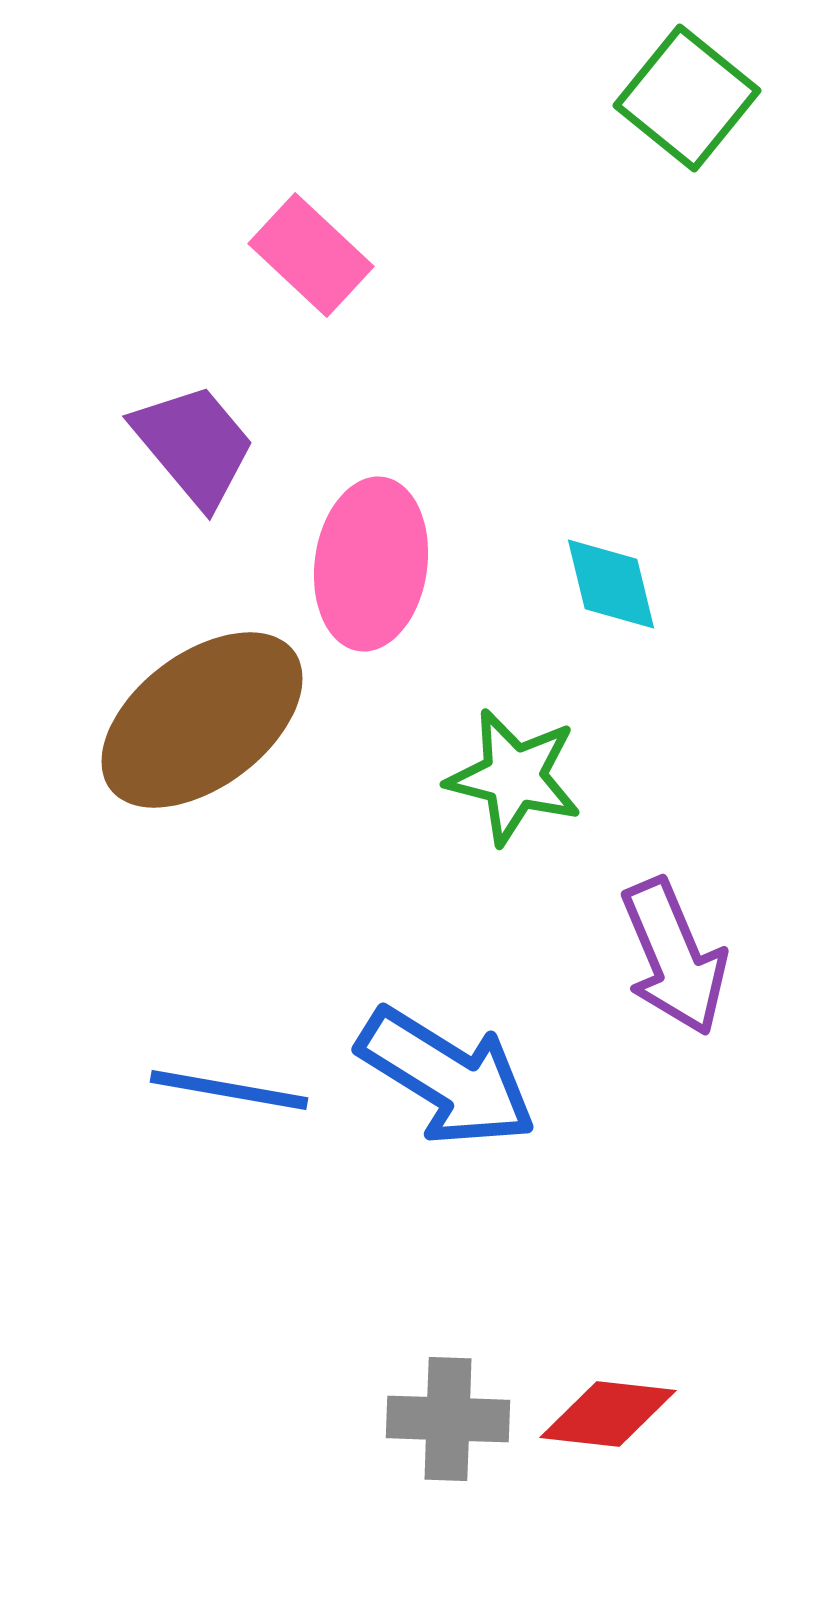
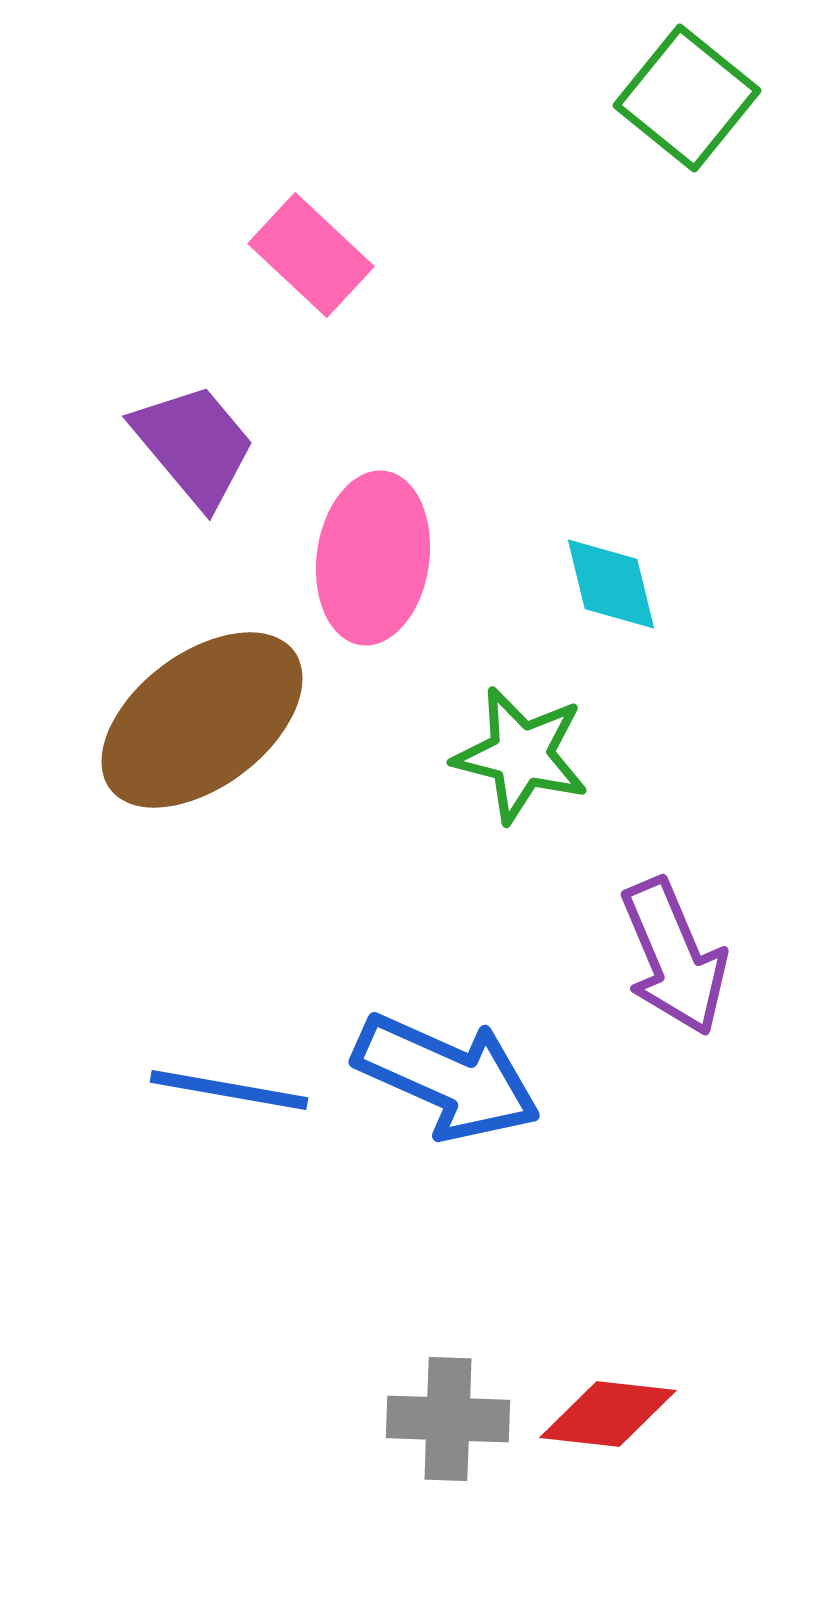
pink ellipse: moved 2 px right, 6 px up
green star: moved 7 px right, 22 px up
blue arrow: rotated 8 degrees counterclockwise
